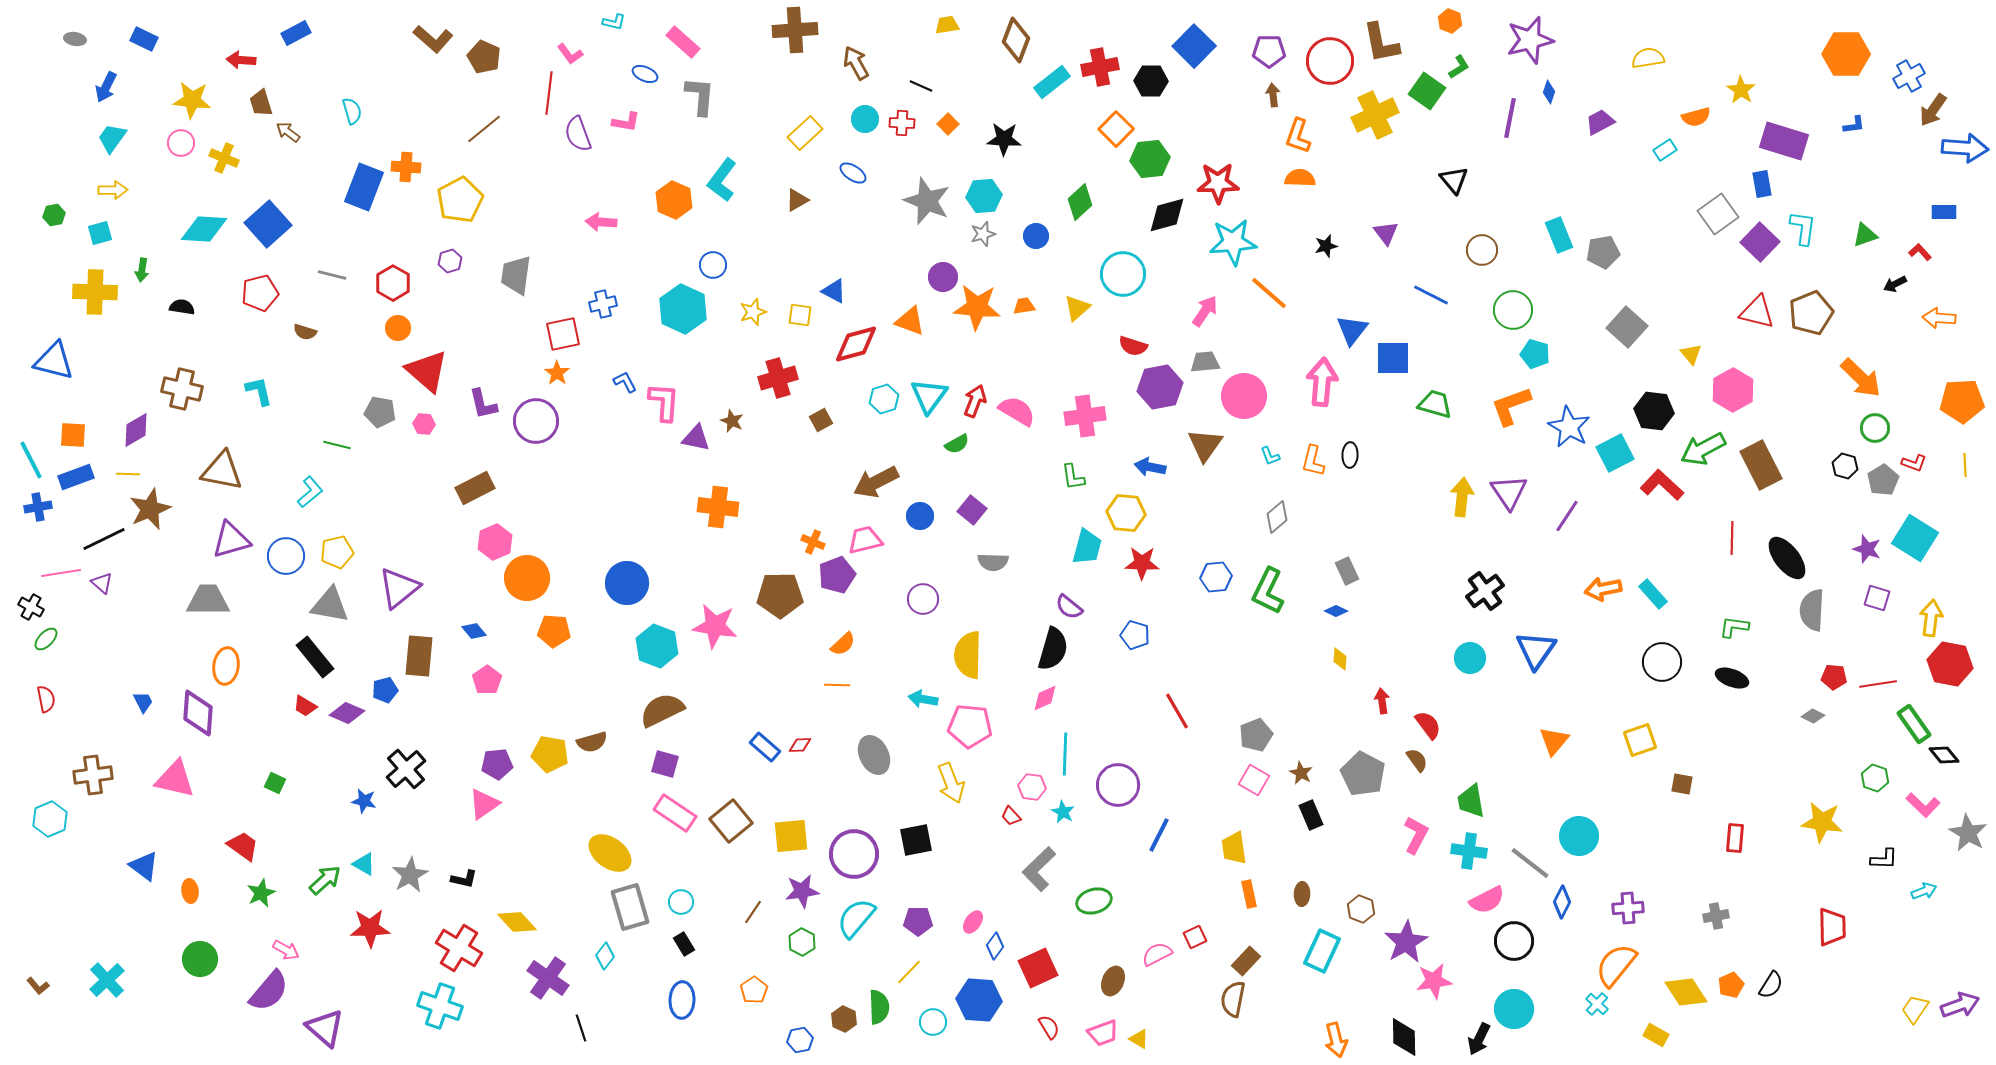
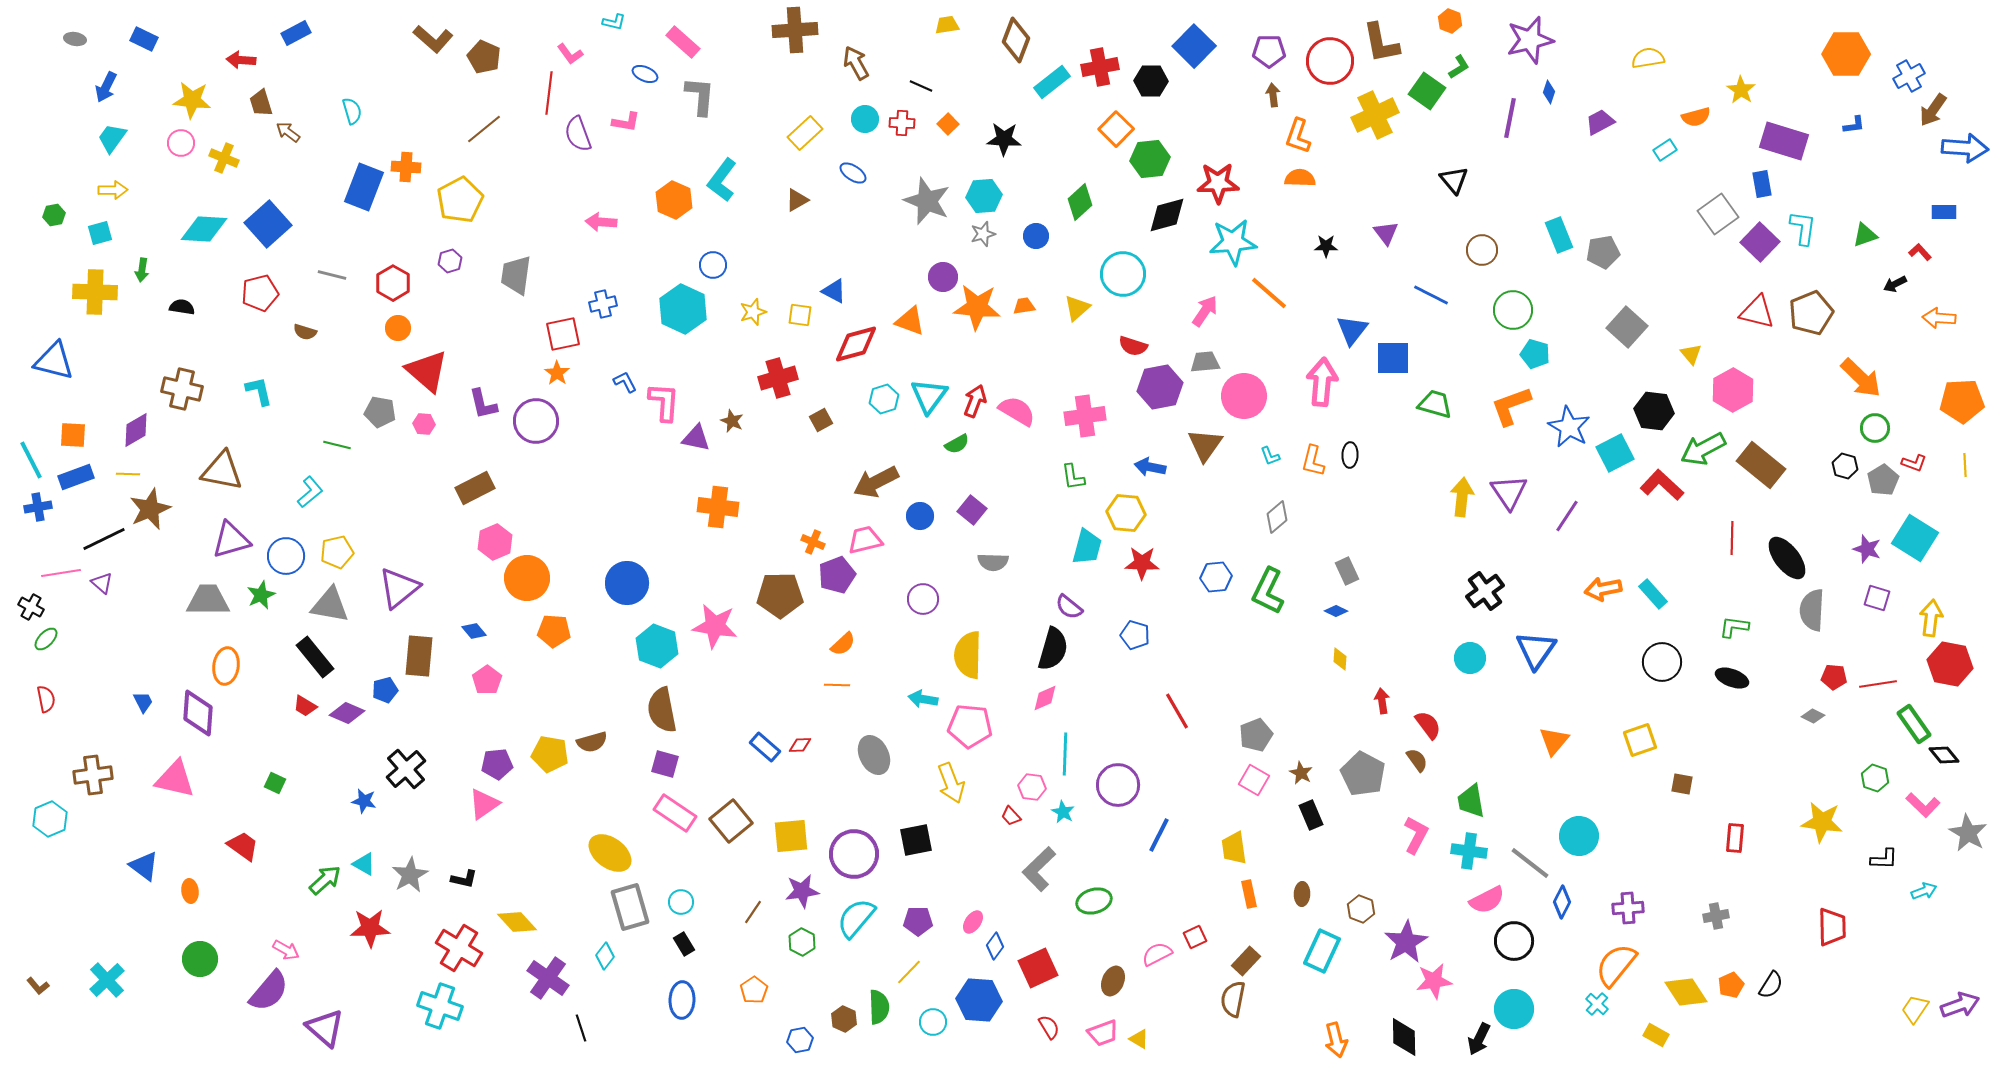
black star at (1326, 246): rotated 15 degrees clockwise
brown rectangle at (1761, 465): rotated 24 degrees counterclockwise
brown semicircle at (662, 710): rotated 75 degrees counterclockwise
green star at (261, 893): moved 298 px up
